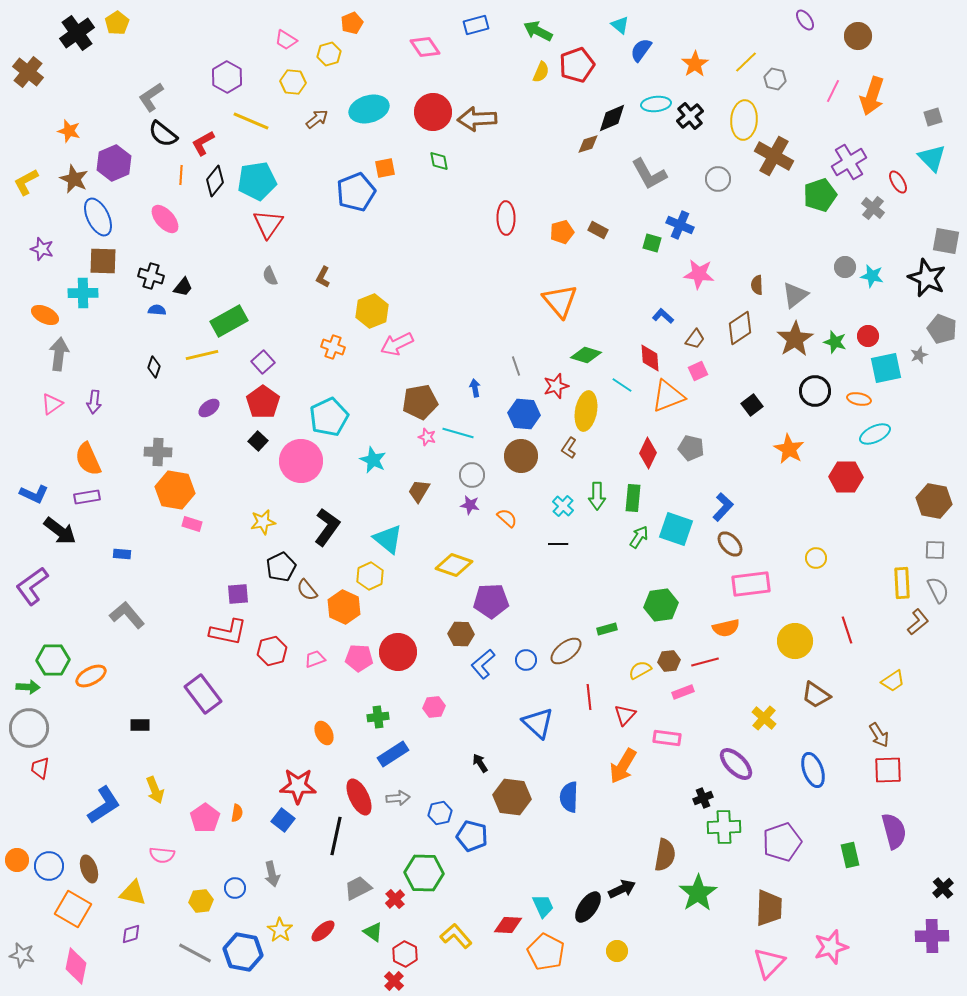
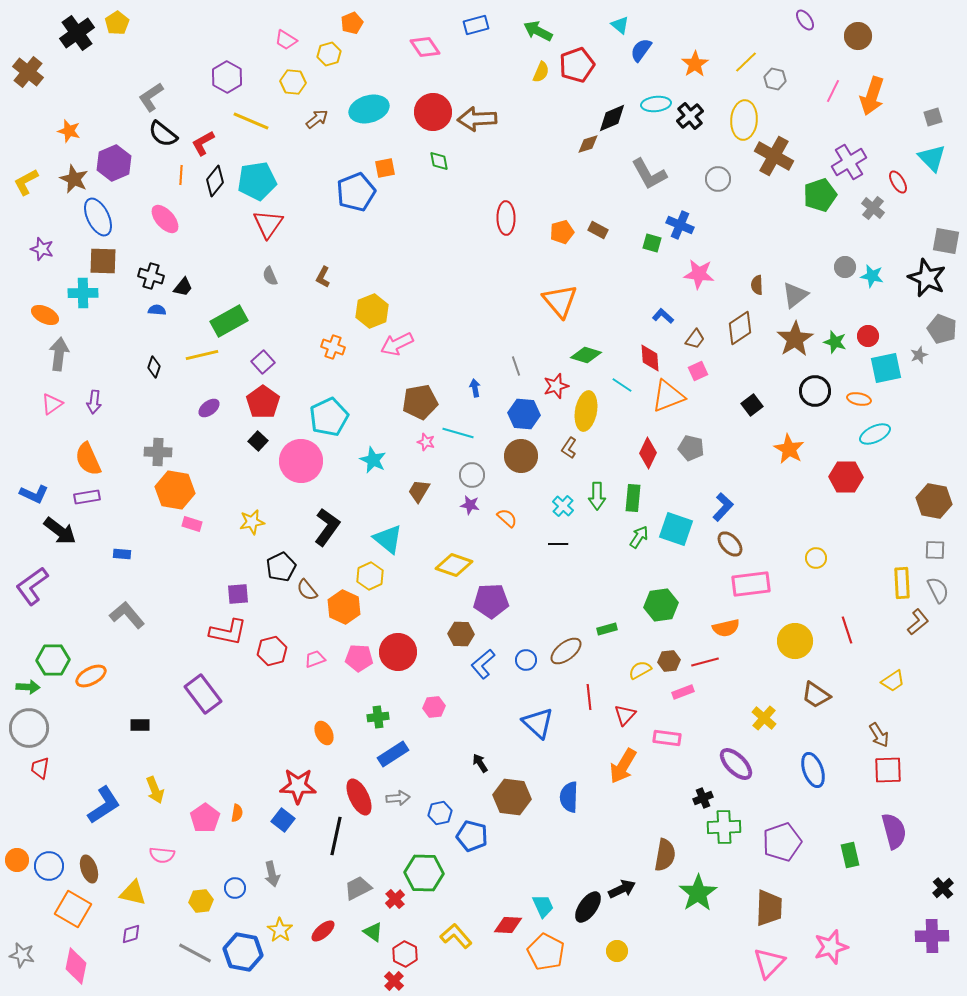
pink star at (427, 437): moved 1 px left, 5 px down
yellow star at (263, 522): moved 11 px left
